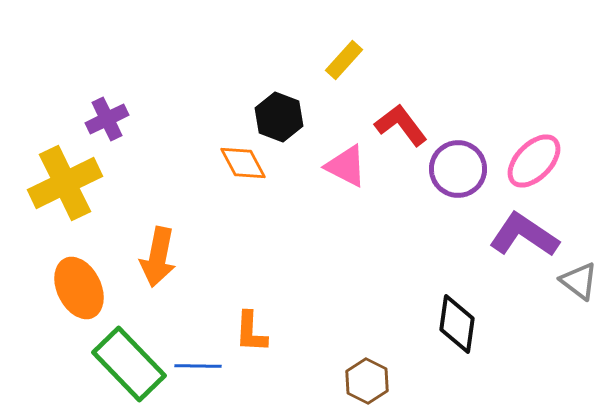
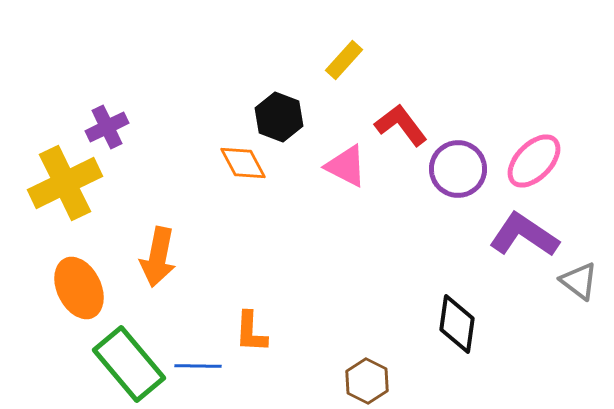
purple cross: moved 8 px down
green rectangle: rotated 4 degrees clockwise
